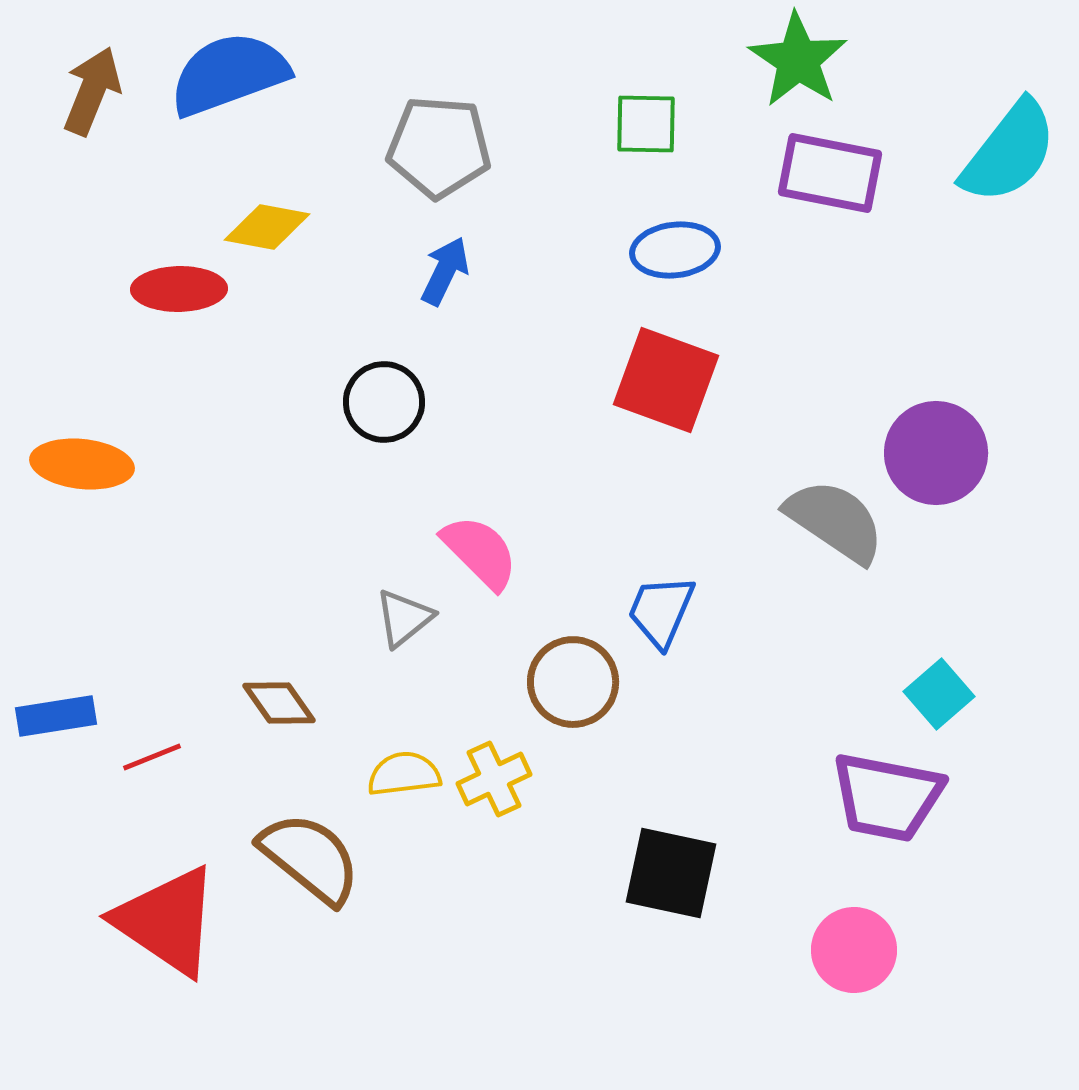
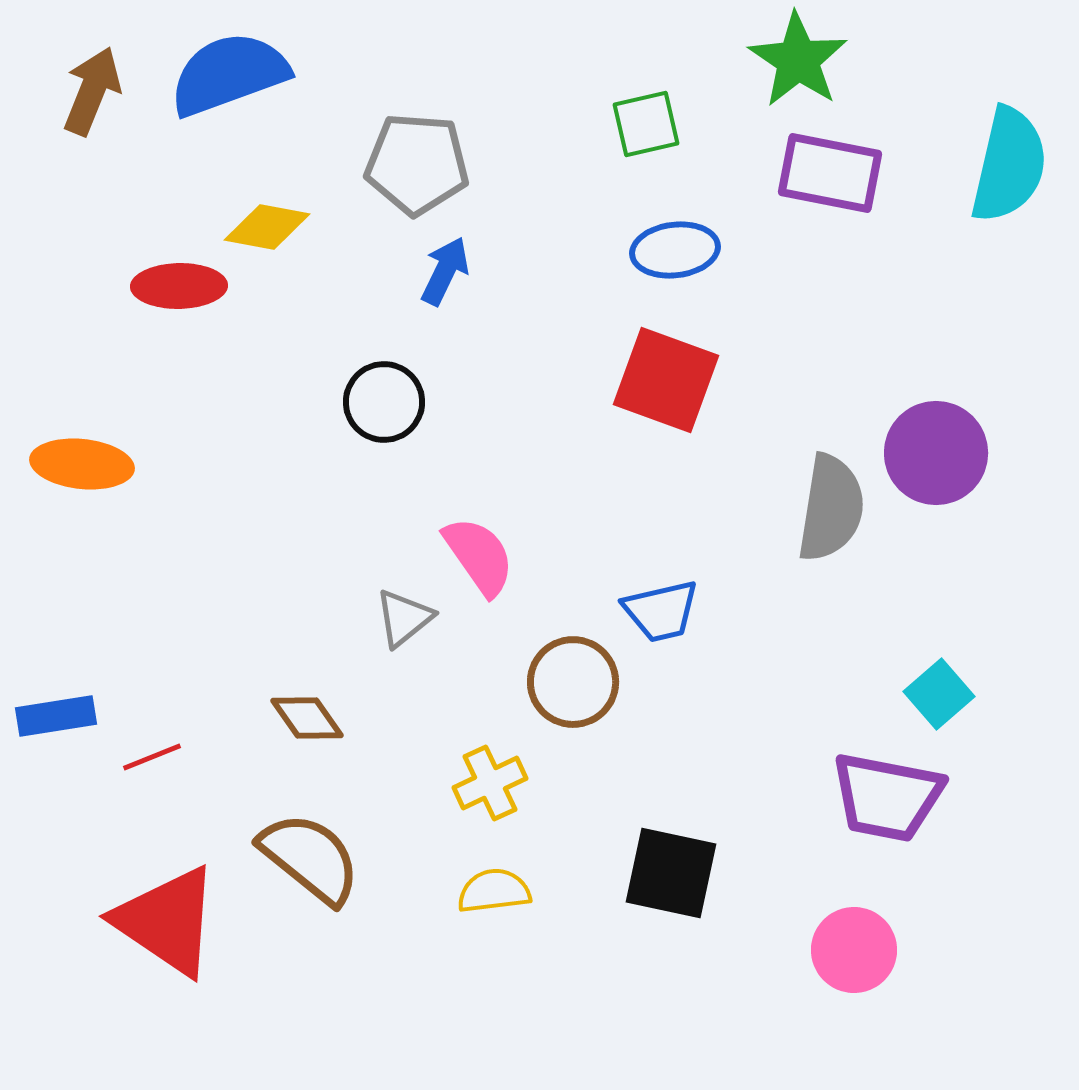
green square: rotated 14 degrees counterclockwise
gray pentagon: moved 22 px left, 17 px down
cyan semicircle: moved 13 px down; rotated 25 degrees counterclockwise
red ellipse: moved 3 px up
gray semicircle: moved 4 px left, 13 px up; rotated 65 degrees clockwise
pink semicircle: moved 1 px left, 4 px down; rotated 10 degrees clockwise
blue trapezoid: rotated 126 degrees counterclockwise
brown diamond: moved 28 px right, 15 px down
yellow semicircle: moved 90 px right, 117 px down
yellow cross: moved 4 px left, 4 px down
